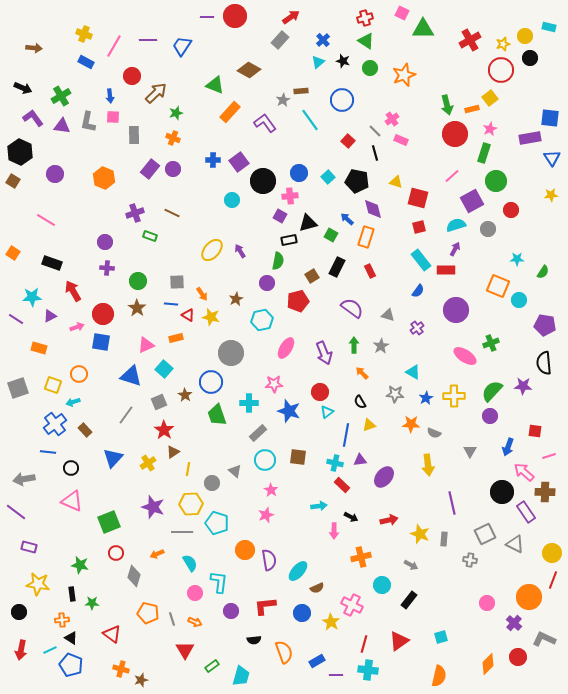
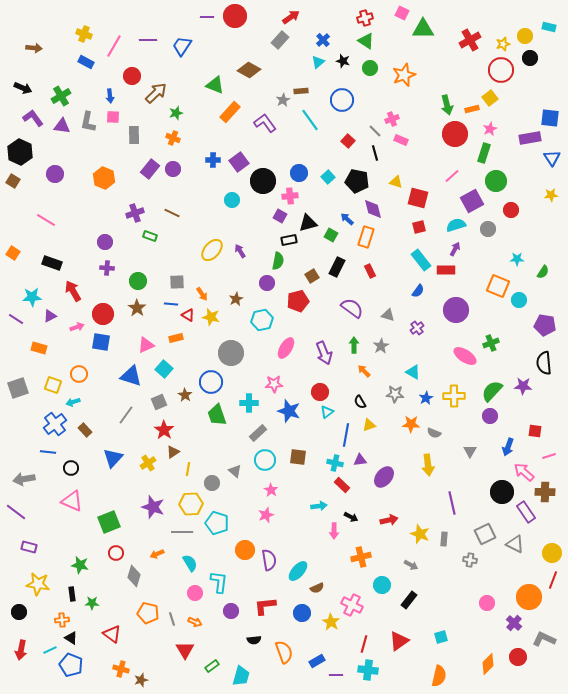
pink cross at (392, 119): rotated 16 degrees clockwise
orange arrow at (362, 373): moved 2 px right, 2 px up
